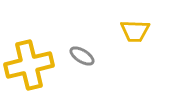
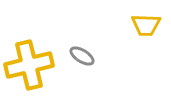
yellow trapezoid: moved 11 px right, 6 px up
